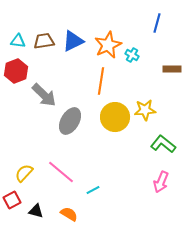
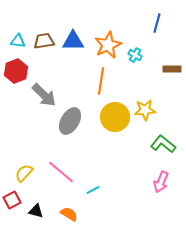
blue triangle: rotated 25 degrees clockwise
cyan cross: moved 3 px right
